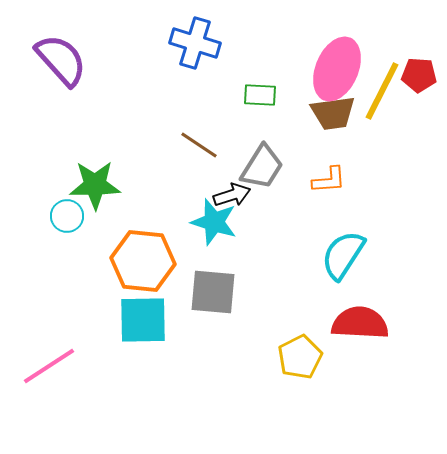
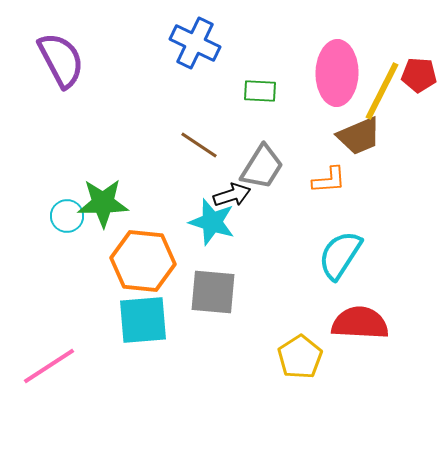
blue cross: rotated 9 degrees clockwise
purple semicircle: rotated 14 degrees clockwise
pink ellipse: moved 4 px down; rotated 22 degrees counterclockwise
green rectangle: moved 4 px up
brown trapezoid: moved 26 px right, 23 px down; rotated 15 degrees counterclockwise
green star: moved 8 px right, 18 px down
cyan star: moved 2 px left
cyan semicircle: moved 3 px left
cyan square: rotated 4 degrees counterclockwise
yellow pentagon: rotated 6 degrees counterclockwise
